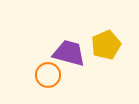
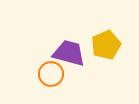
orange circle: moved 3 px right, 1 px up
